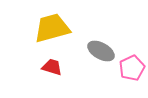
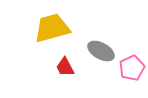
red trapezoid: moved 13 px right; rotated 135 degrees counterclockwise
